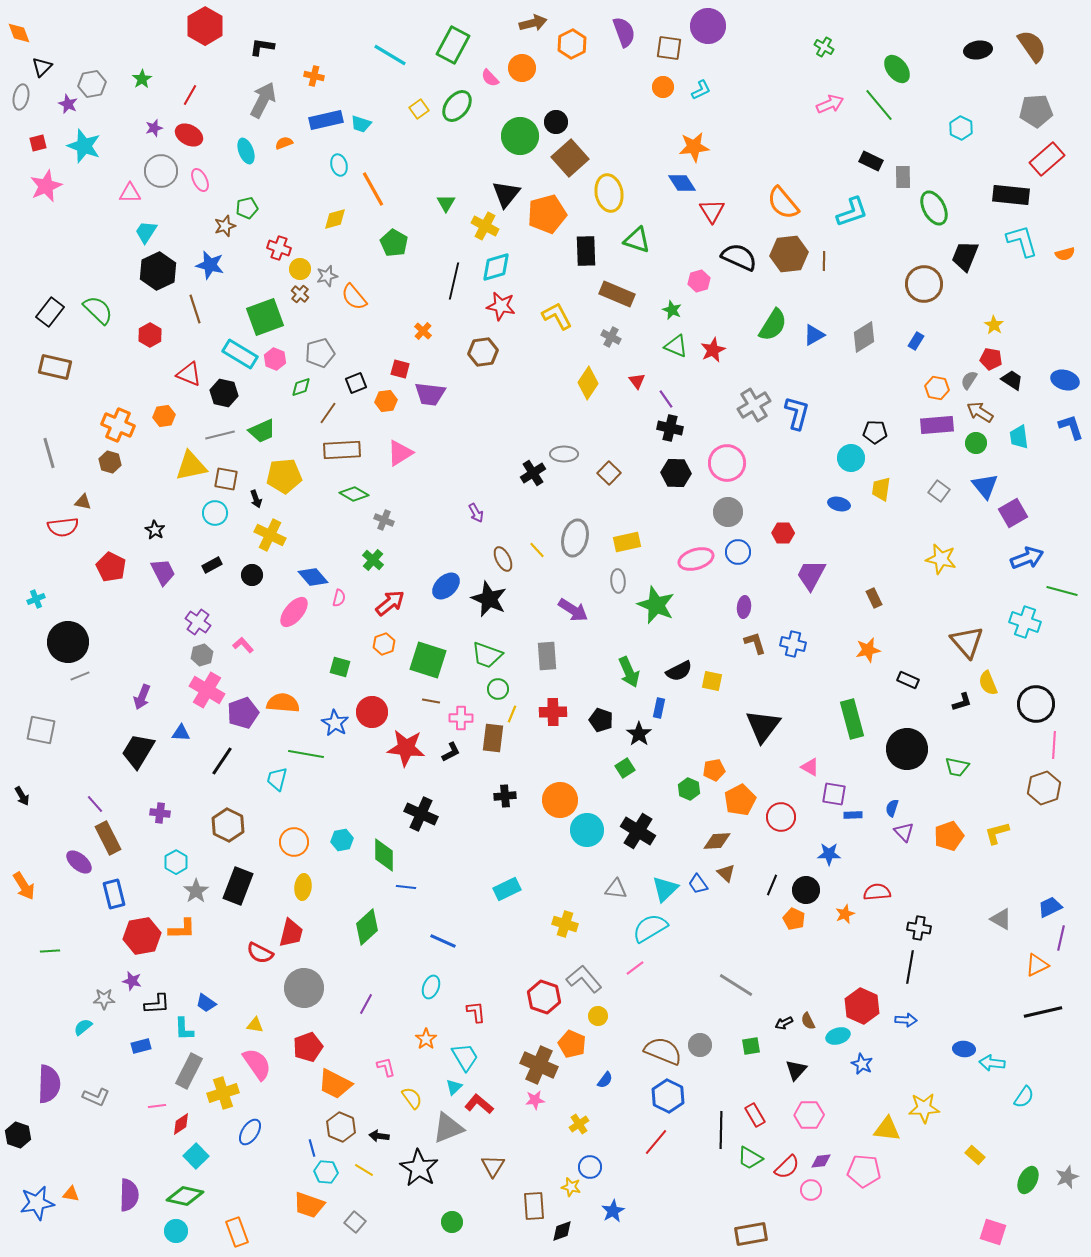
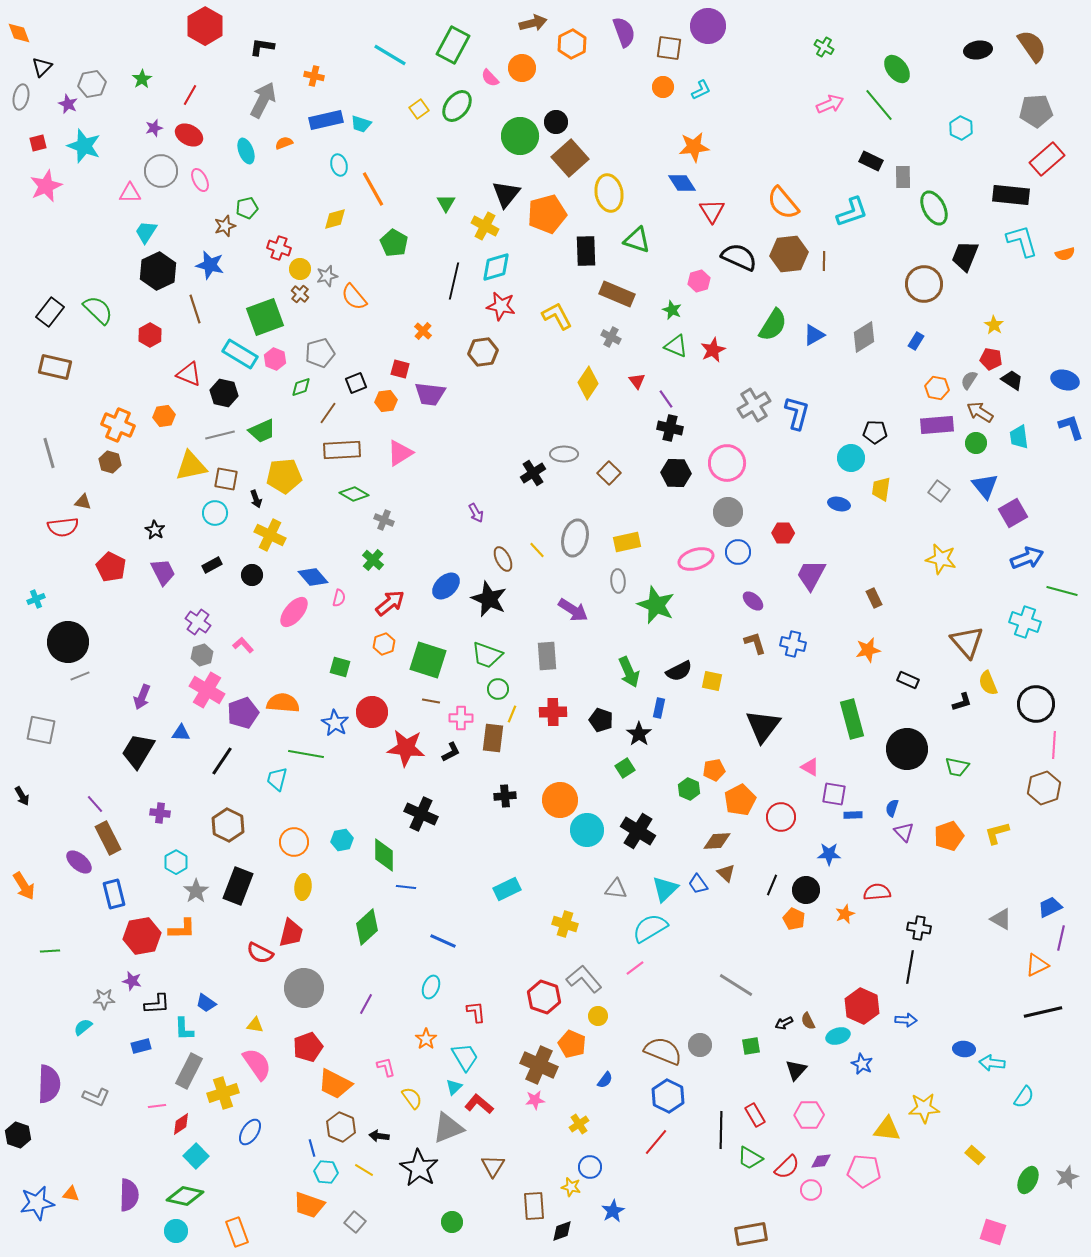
purple ellipse at (744, 607): moved 9 px right, 6 px up; rotated 55 degrees counterclockwise
